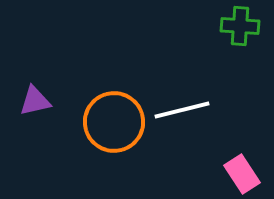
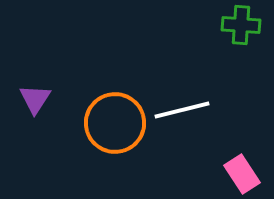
green cross: moved 1 px right, 1 px up
purple triangle: moved 2 px up; rotated 44 degrees counterclockwise
orange circle: moved 1 px right, 1 px down
